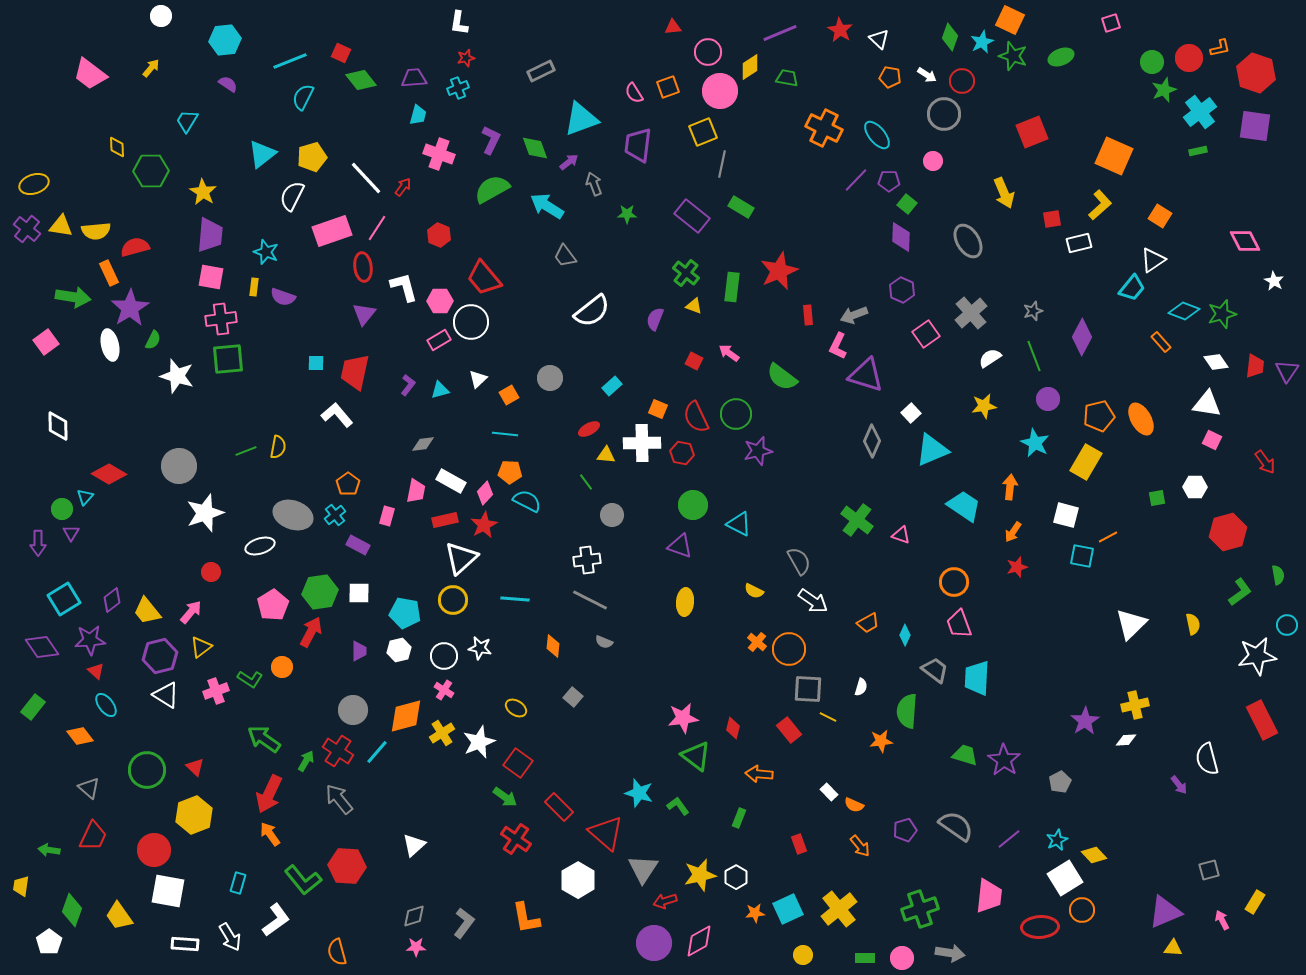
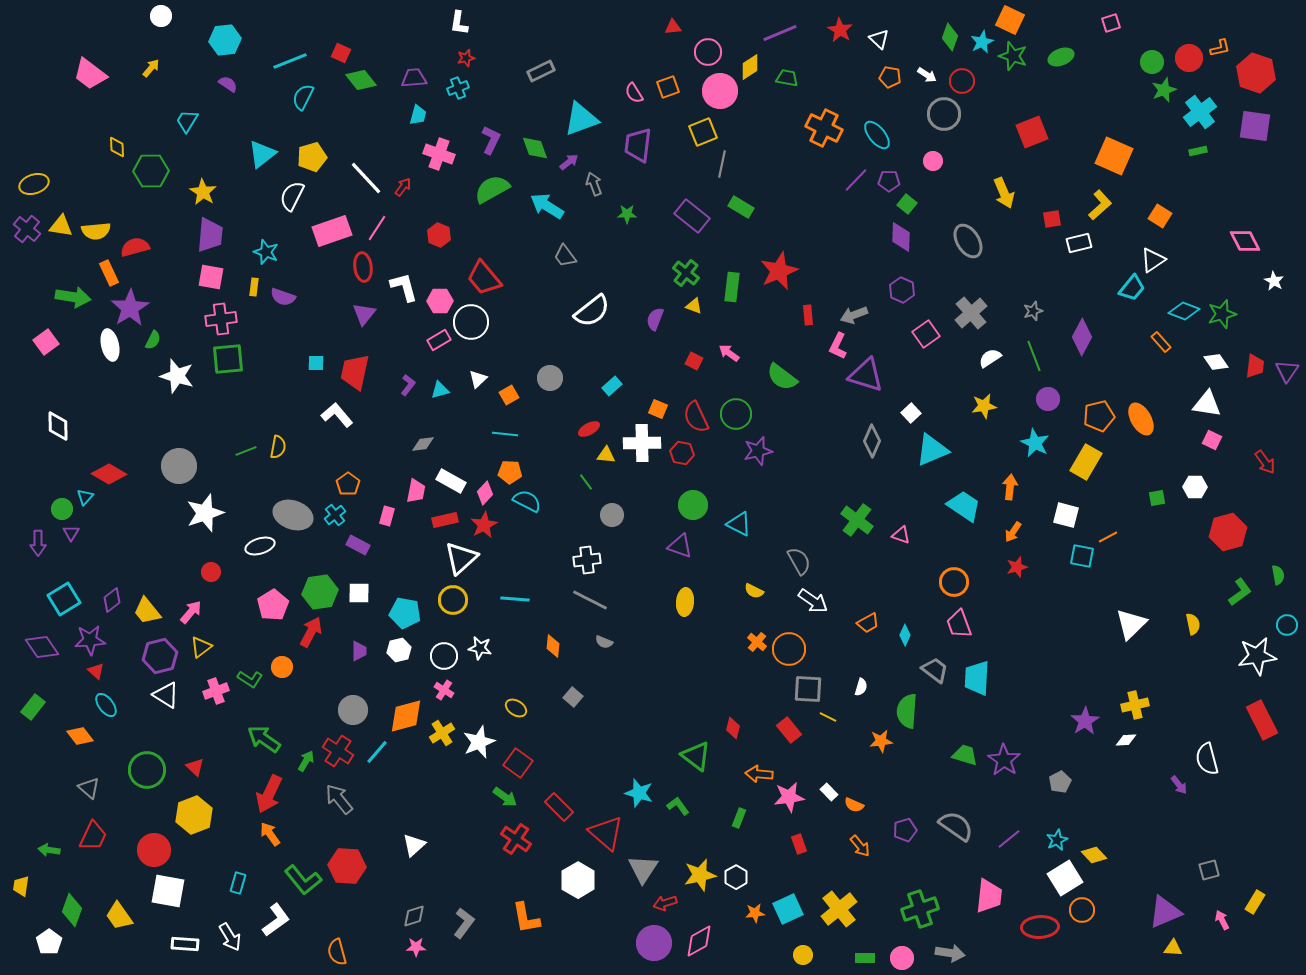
pink star at (683, 718): moved 106 px right, 79 px down
red arrow at (665, 901): moved 2 px down
